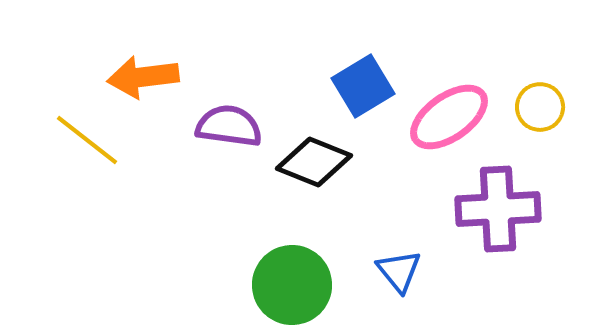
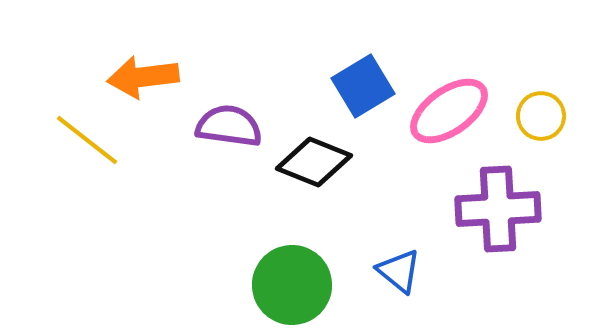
yellow circle: moved 1 px right, 9 px down
pink ellipse: moved 6 px up
blue triangle: rotated 12 degrees counterclockwise
